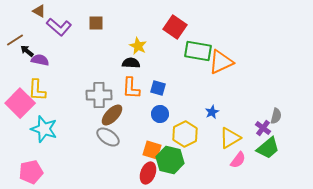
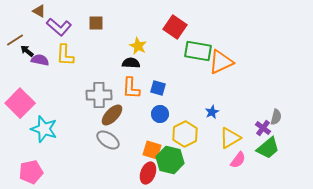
yellow L-shape: moved 28 px right, 35 px up
gray semicircle: moved 1 px down
gray ellipse: moved 3 px down
